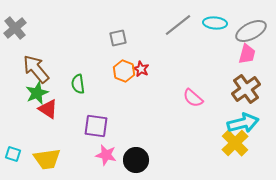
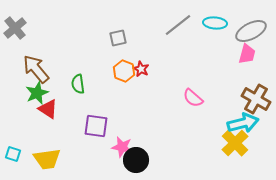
brown cross: moved 10 px right, 10 px down; rotated 24 degrees counterclockwise
pink star: moved 16 px right, 8 px up
